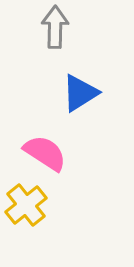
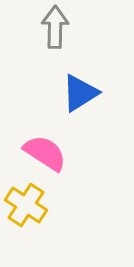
yellow cross: rotated 18 degrees counterclockwise
